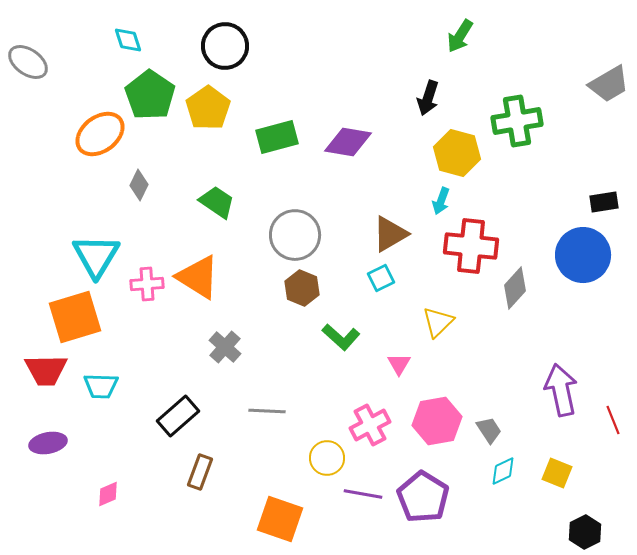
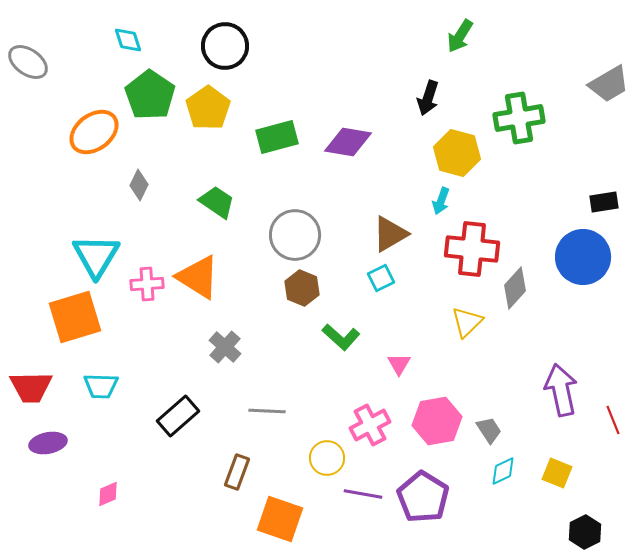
green cross at (517, 121): moved 2 px right, 3 px up
orange ellipse at (100, 134): moved 6 px left, 2 px up
red cross at (471, 246): moved 1 px right, 3 px down
blue circle at (583, 255): moved 2 px down
yellow triangle at (438, 322): moved 29 px right
red trapezoid at (46, 370): moved 15 px left, 17 px down
brown rectangle at (200, 472): moved 37 px right
